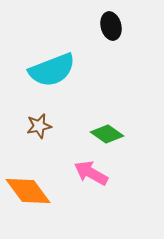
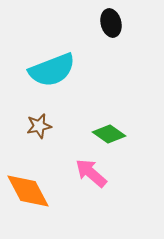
black ellipse: moved 3 px up
green diamond: moved 2 px right
pink arrow: rotated 12 degrees clockwise
orange diamond: rotated 9 degrees clockwise
